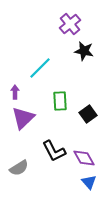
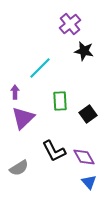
purple diamond: moved 1 px up
